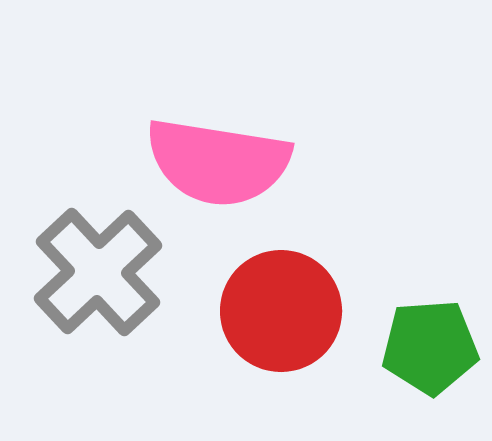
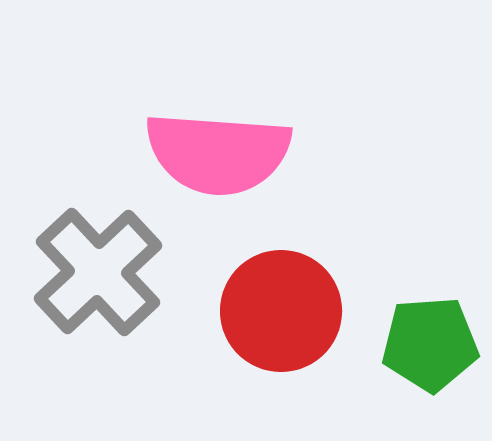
pink semicircle: moved 9 px up; rotated 5 degrees counterclockwise
green pentagon: moved 3 px up
